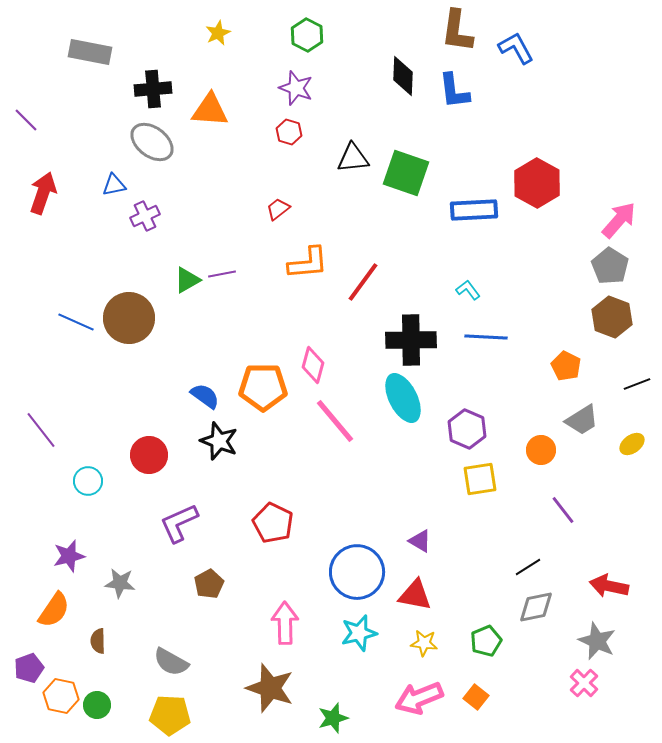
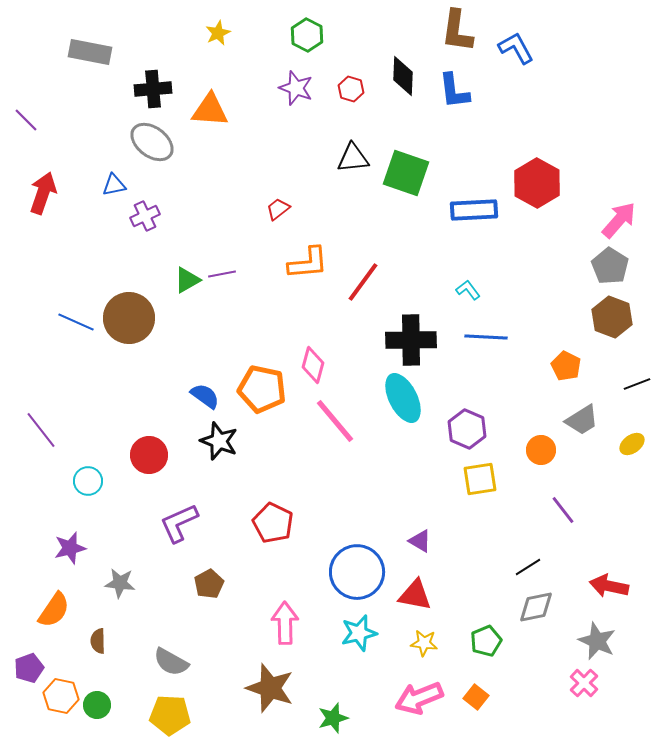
red hexagon at (289, 132): moved 62 px right, 43 px up
orange pentagon at (263, 387): moved 1 px left, 2 px down; rotated 12 degrees clockwise
purple star at (69, 556): moved 1 px right, 8 px up
